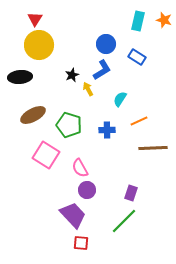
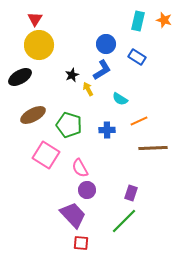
black ellipse: rotated 25 degrees counterclockwise
cyan semicircle: rotated 91 degrees counterclockwise
